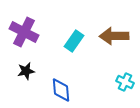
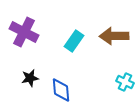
black star: moved 4 px right, 7 px down
